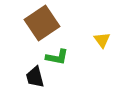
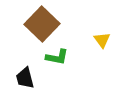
brown square: moved 1 px down; rotated 12 degrees counterclockwise
black trapezoid: moved 10 px left, 1 px down
